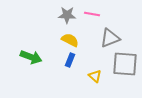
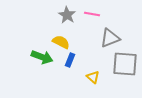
gray star: rotated 30 degrees clockwise
yellow semicircle: moved 9 px left, 2 px down
green arrow: moved 11 px right
yellow triangle: moved 2 px left, 1 px down
